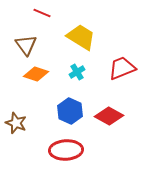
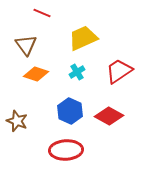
yellow trapezoid: moved 2 px right, 1 px down; rotated 56 degrees counterclockwise
red trapezoid: moved 3 px left, 3 px down; rotated 12 degrees counterclockwise
brown star: moved 1 px right, 2 px up
